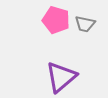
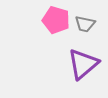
purple triangle: moved 22 px right, 13 px up
